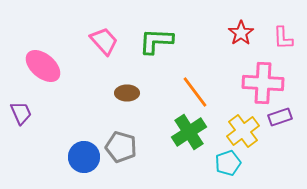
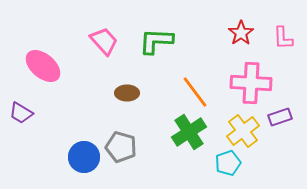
pink cross: moved 12 px left
purple trapezoid: rotated 145 degrees clockwise
